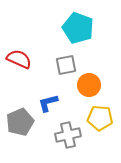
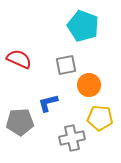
cyan pentagon: moved 5 px right, 2 px up
gray pentagon: rotated 20 degrees clockwise
gray cross: moved 4 px right, 3 px down
